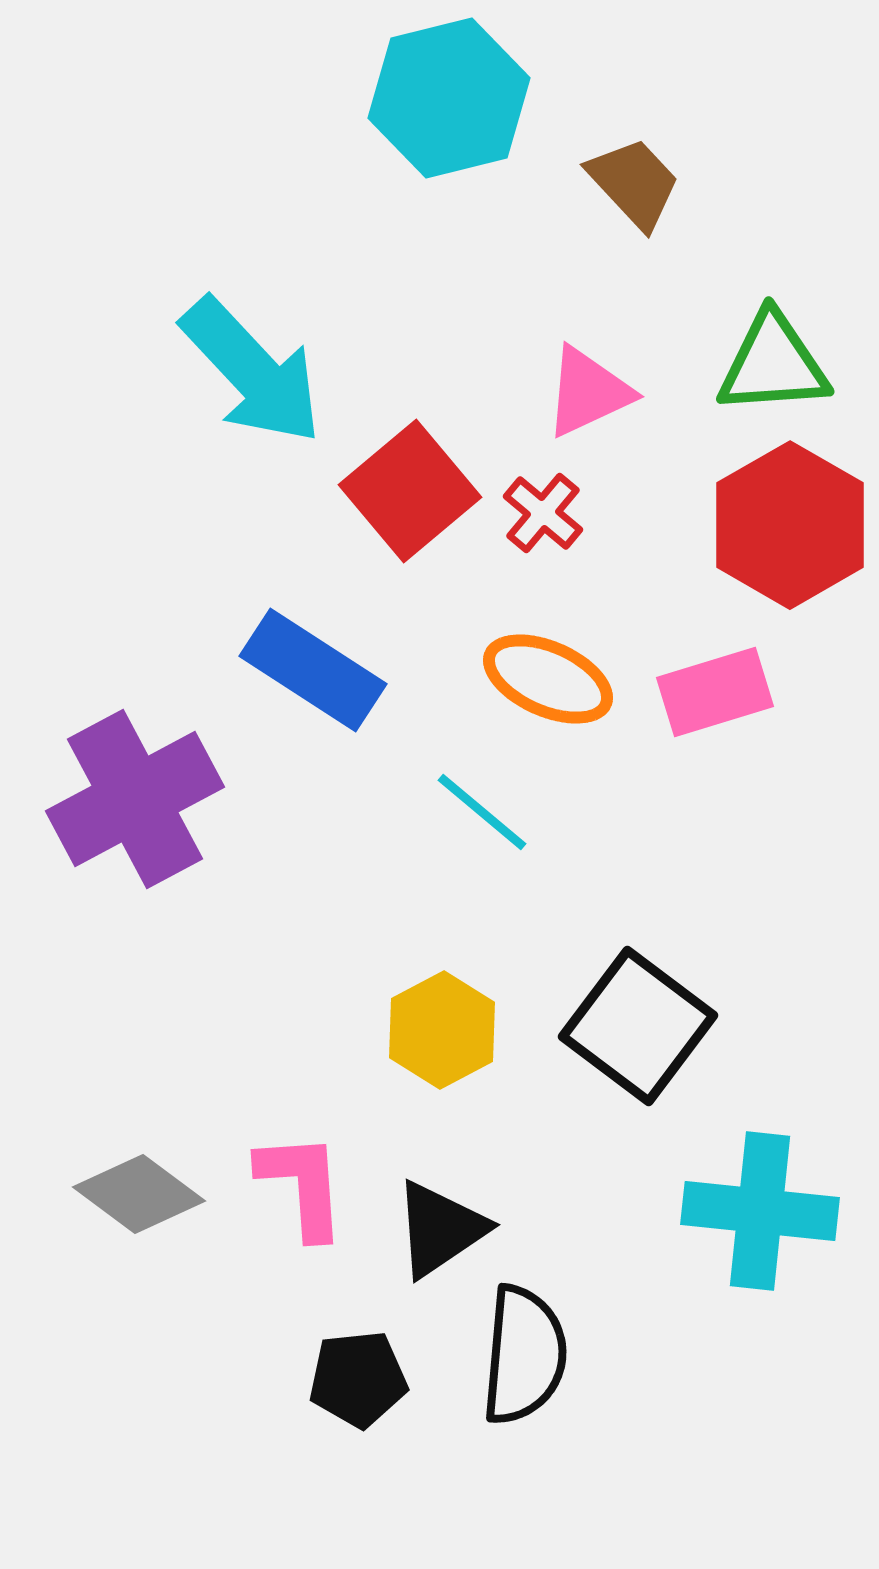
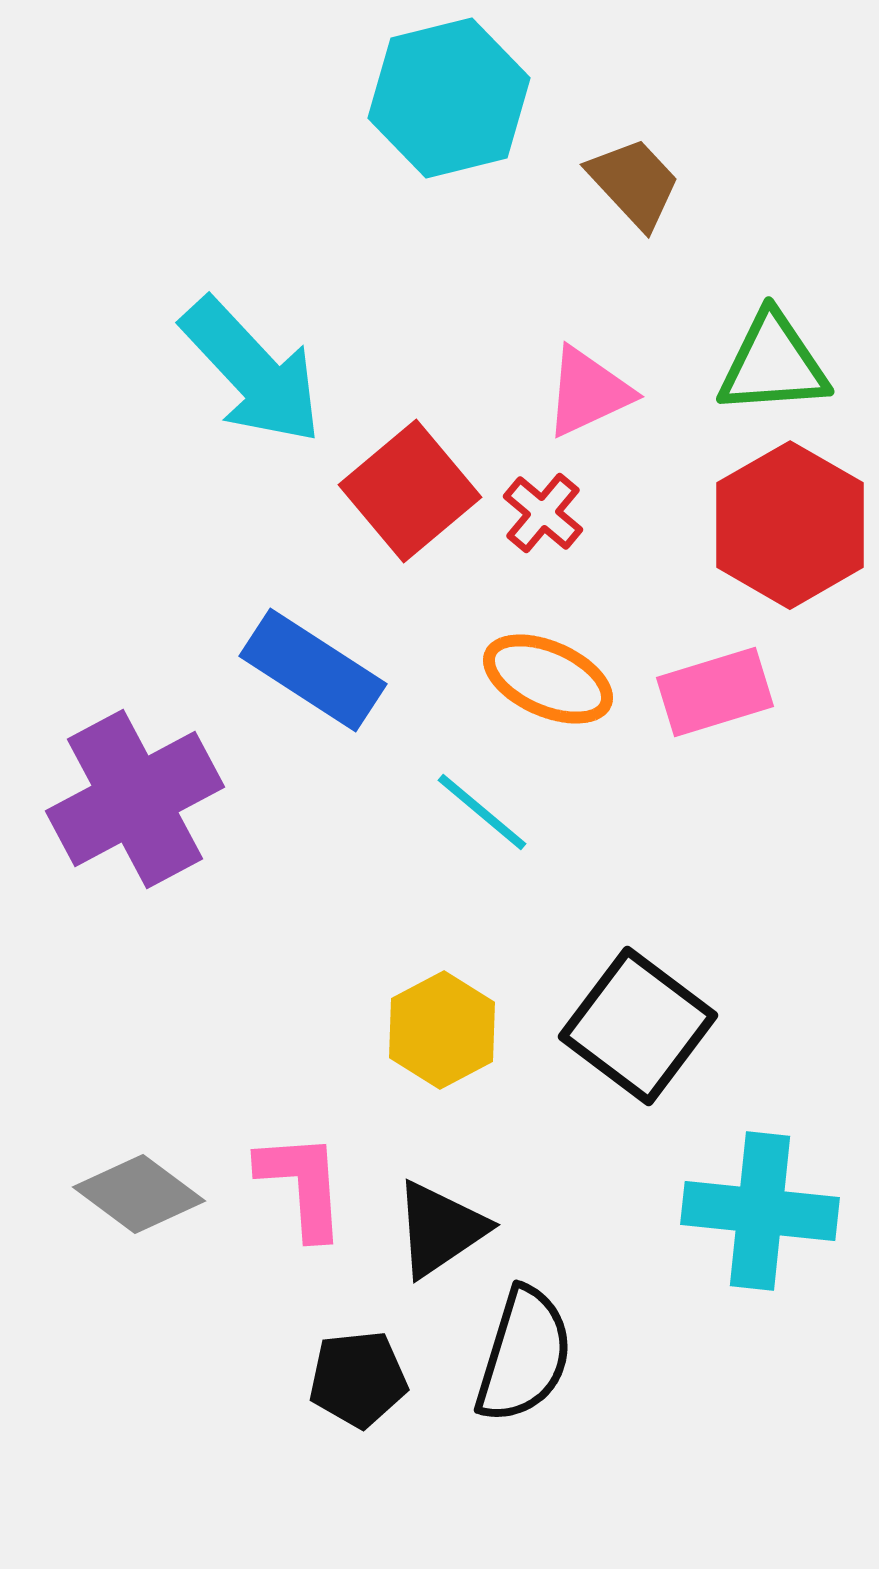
black semicircle: rotated 12 degrees clockwise
